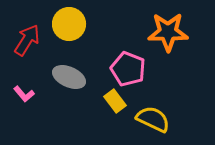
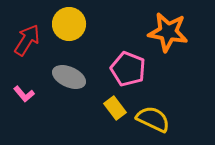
orange star: rotated 9 degrees clockwise
yellow rectangle: moved 7 px down
